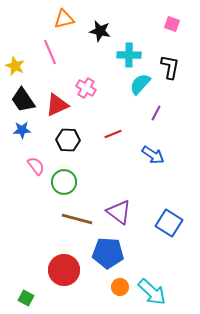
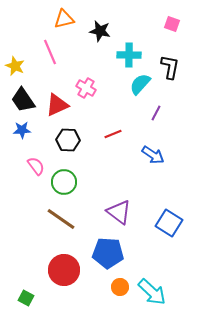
brown line: moved 16 px left; rotated 20 degrees clockwise
